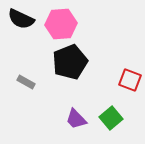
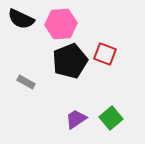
black pentagon: moved 1 px up
red square: moved 25 px left, 26 px up
purple trapezoid: rotated 100 degrees clockwise
